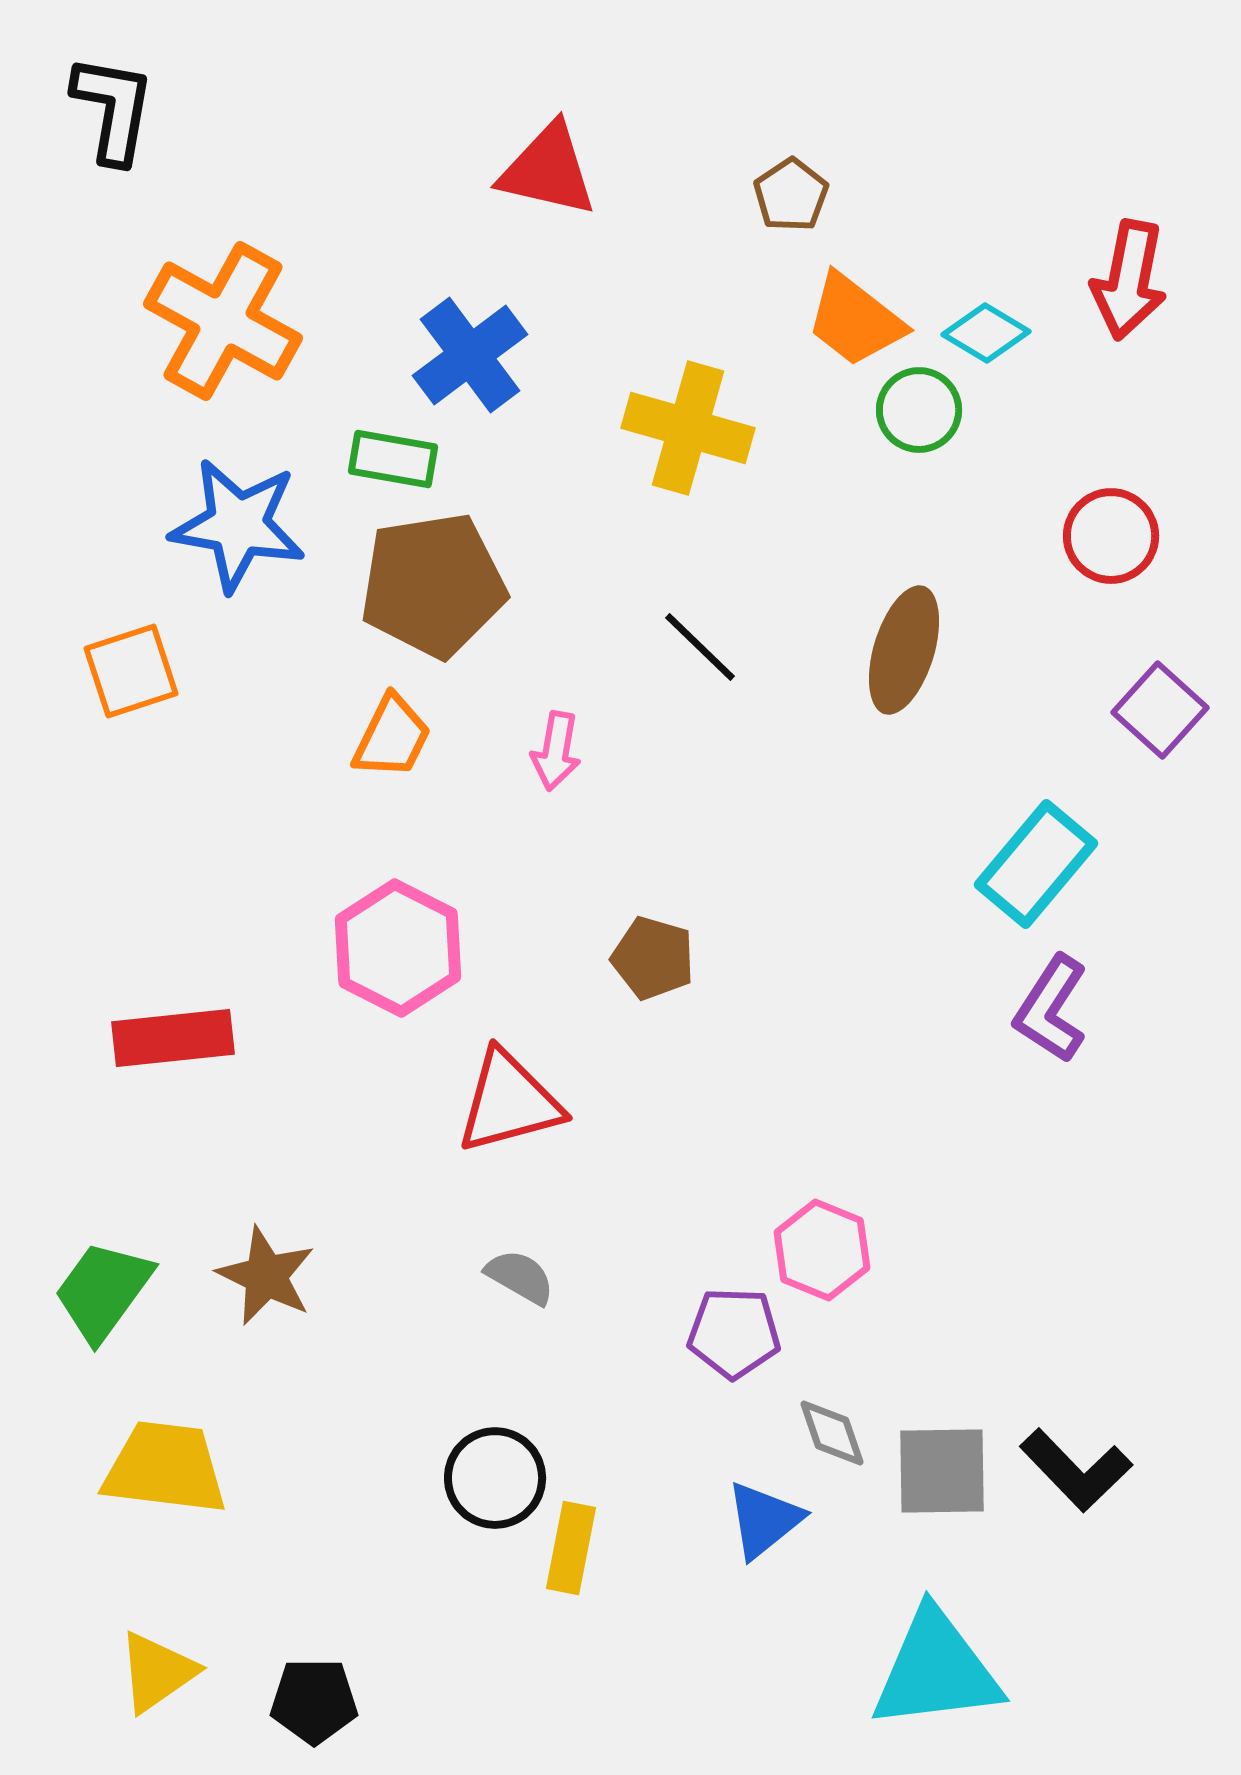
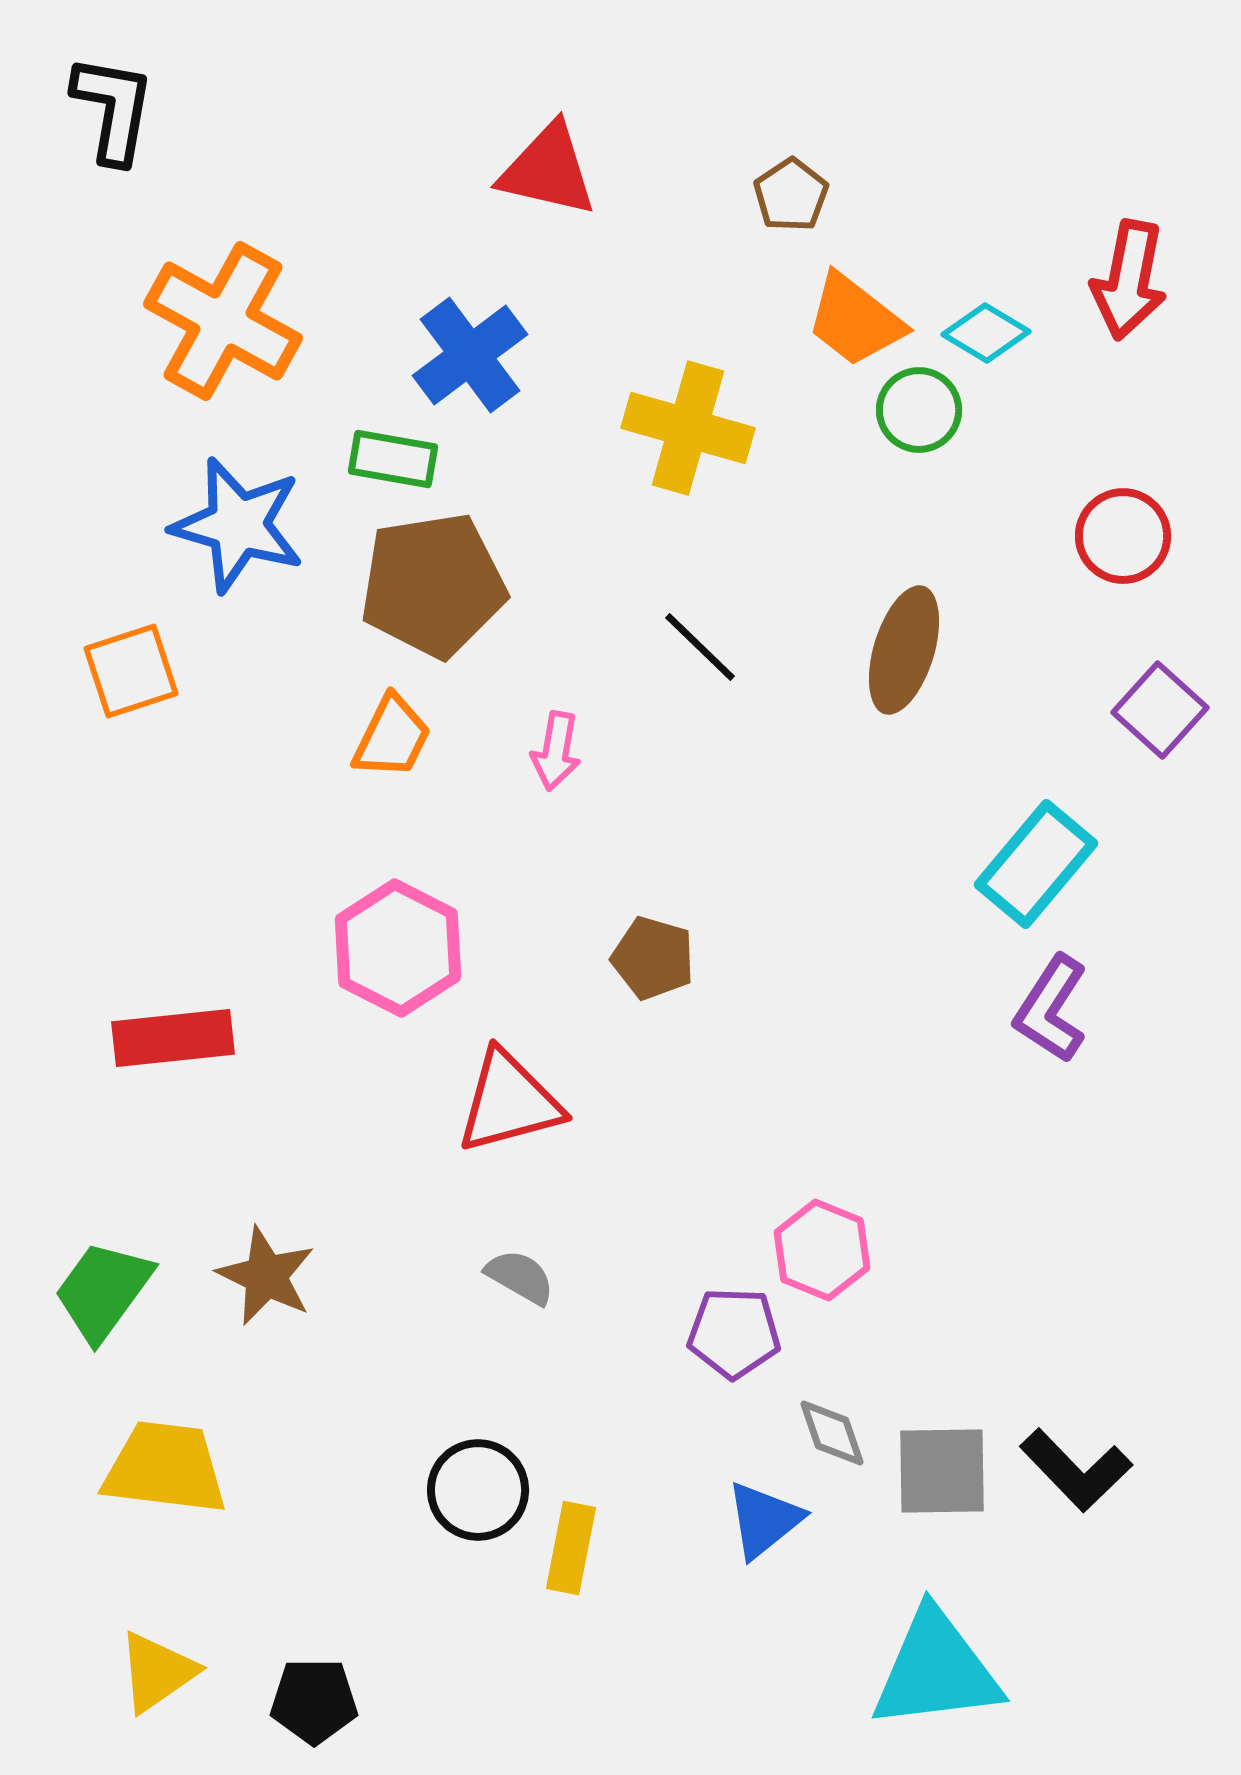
blue star at (238, 525): rotated 6 degrees clockwise
red circle at (1111, 536): moved 12 px right
black circle at (495, 1478): moved 17 px left, 12 px down
